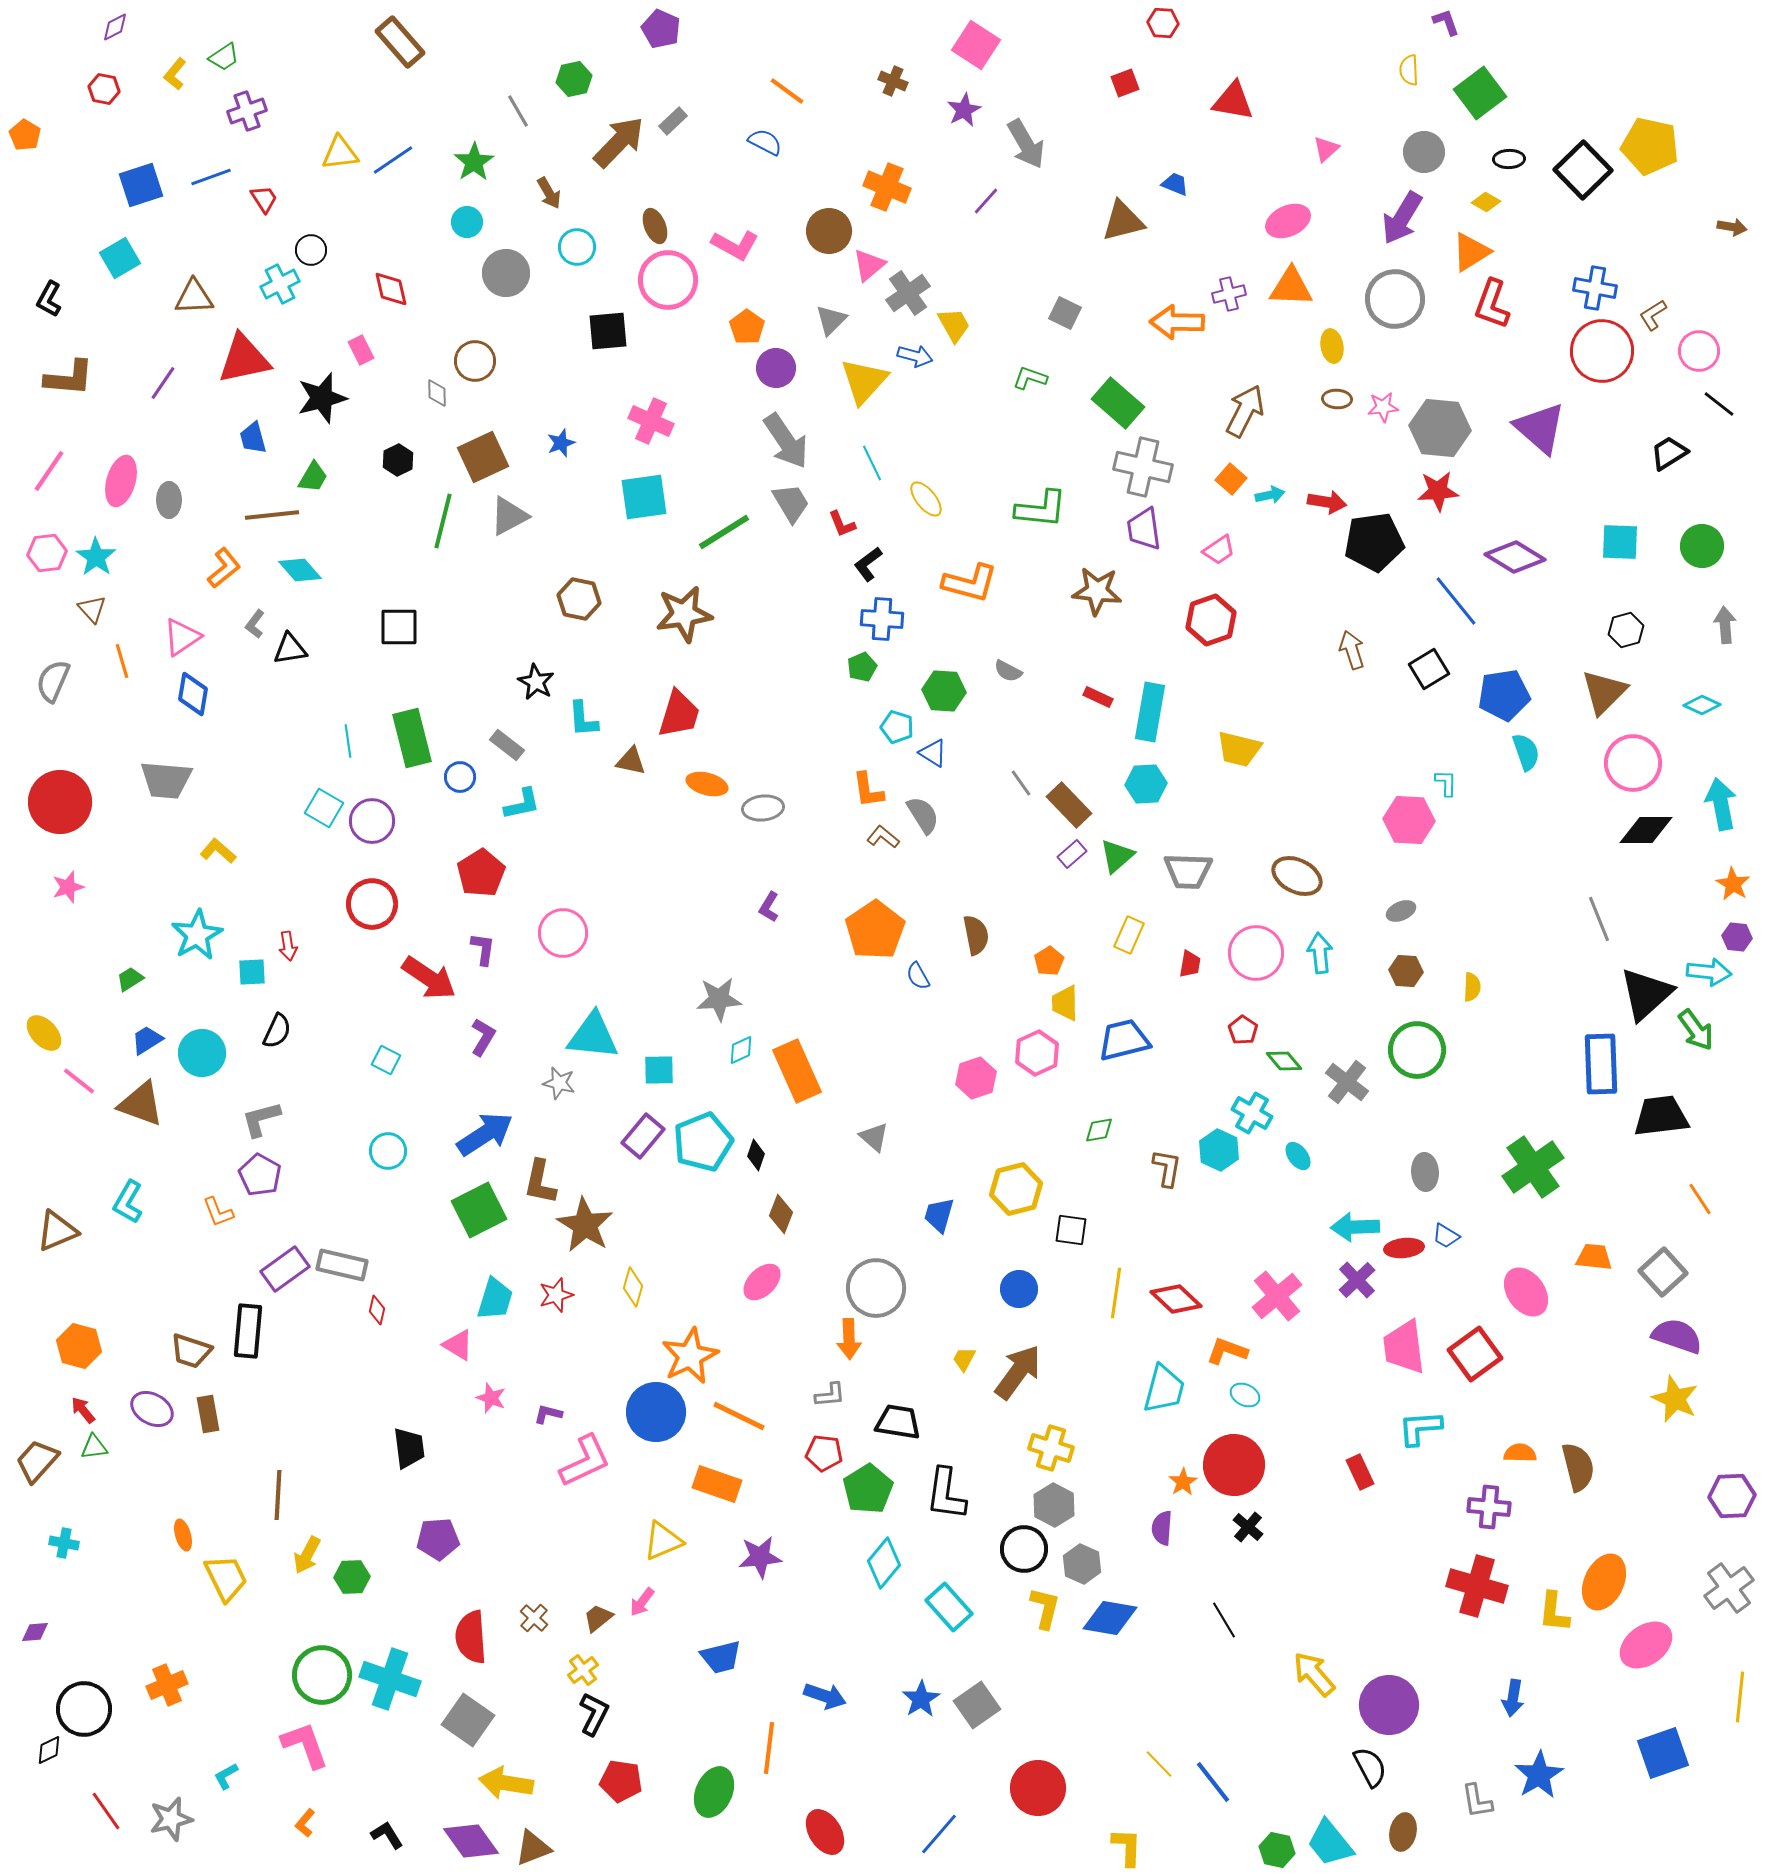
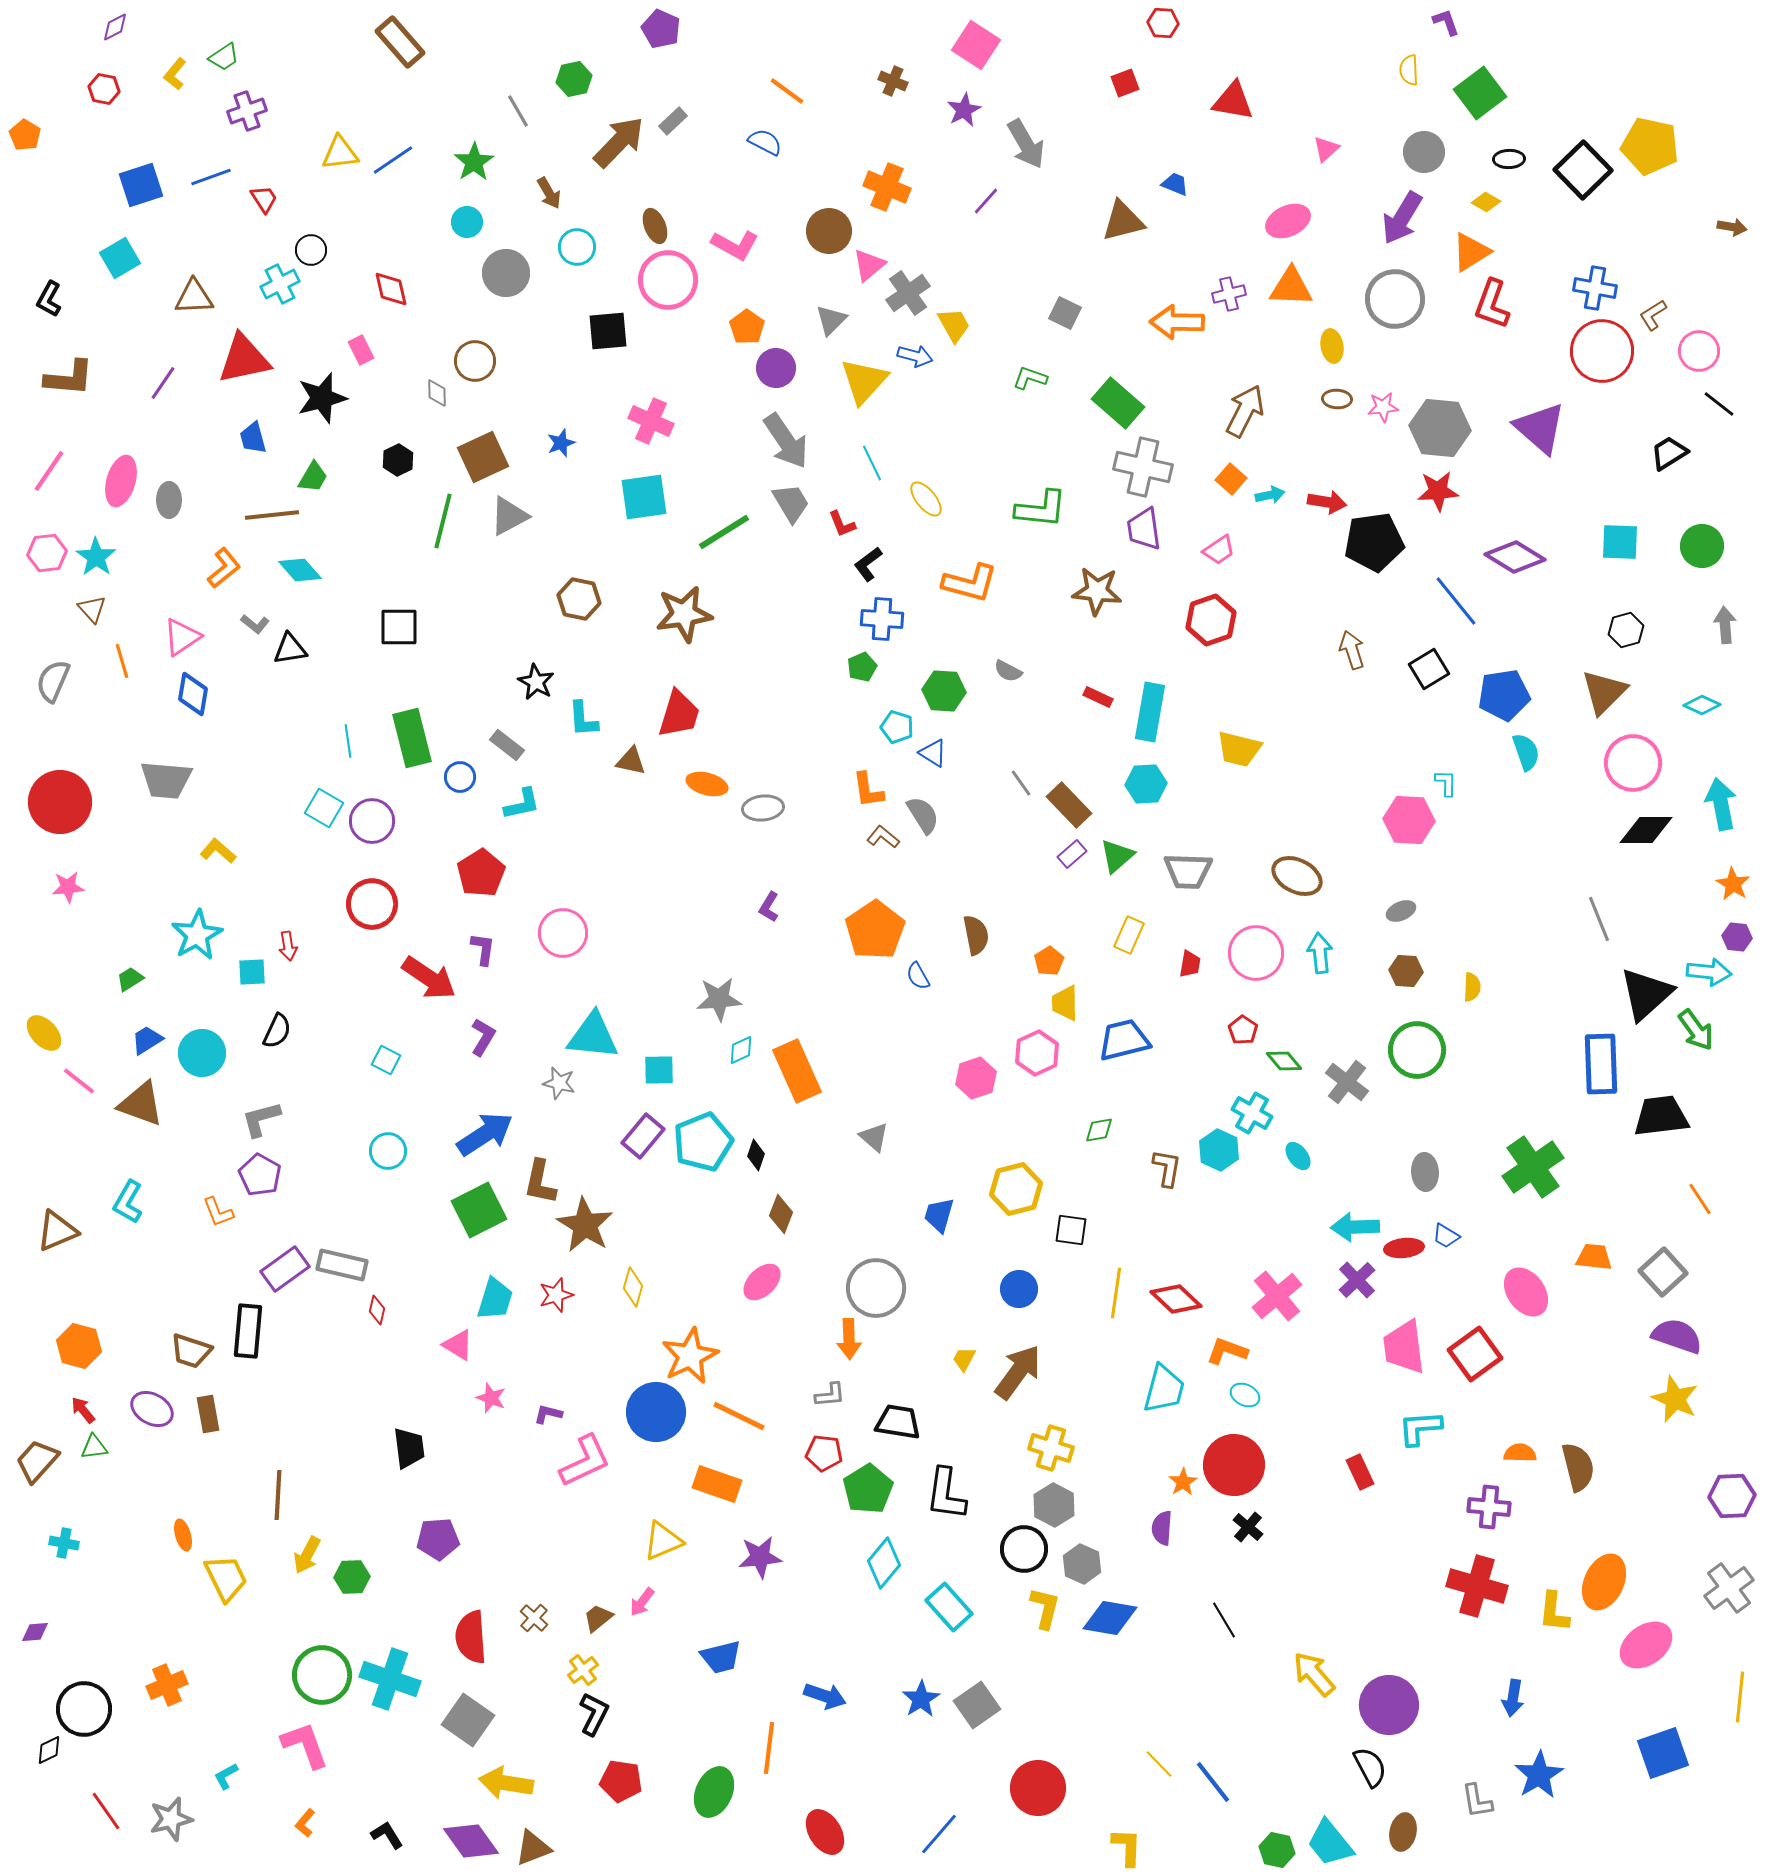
gray L-shape at (255, 624): rotated 88 degrees counterclockwise
pink star at (68, 887): rotated 12 degrees clockwise
